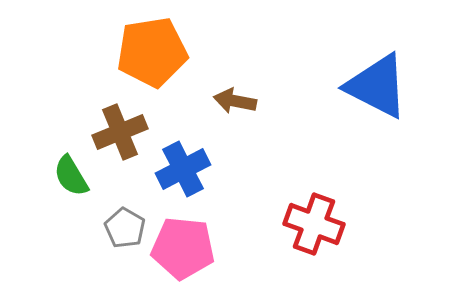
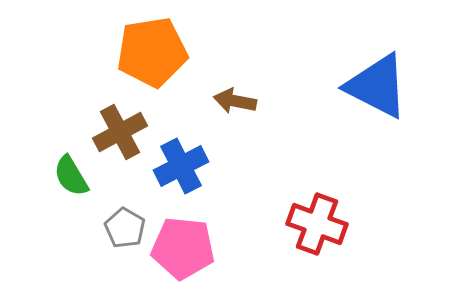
brown cross: rotated 6 degrees counterclockwise
blue cross: moved 2 px left, 3 px up
red cross: moved 3 px right
